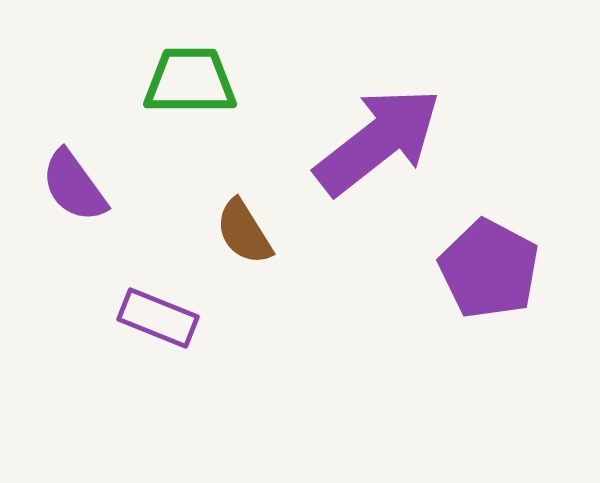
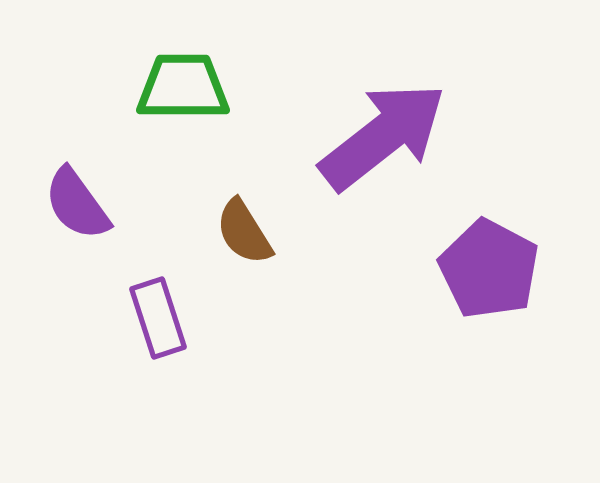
green trapezoid: moved 7 px left, 6 px down
purple arrow: moved 5 px right, 5 px up
purple semicircle: moved 3 px right, 18 px down
purple rectangle: rotated 50 degrees clockwise
